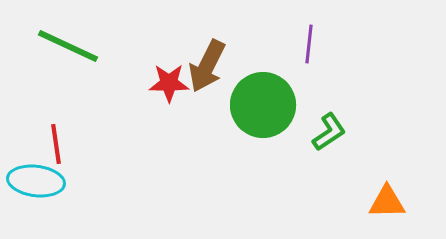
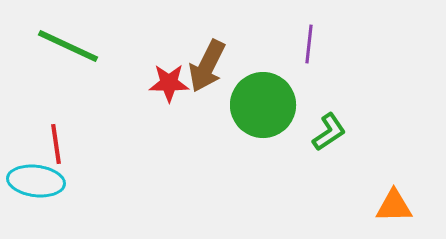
orange triangle: moved 7 px right, 4 px down
